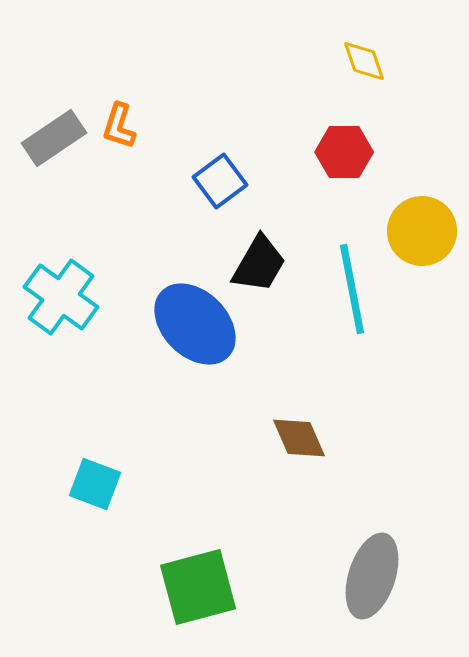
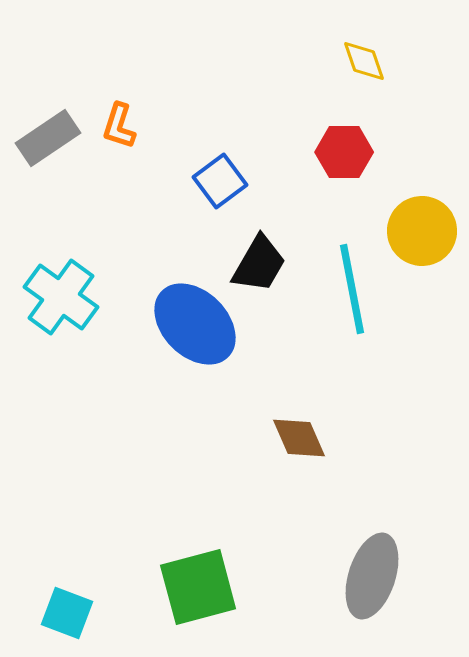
gray rectangle: moved 6 px left
cyan square: moved 28 px left, 129 px down
